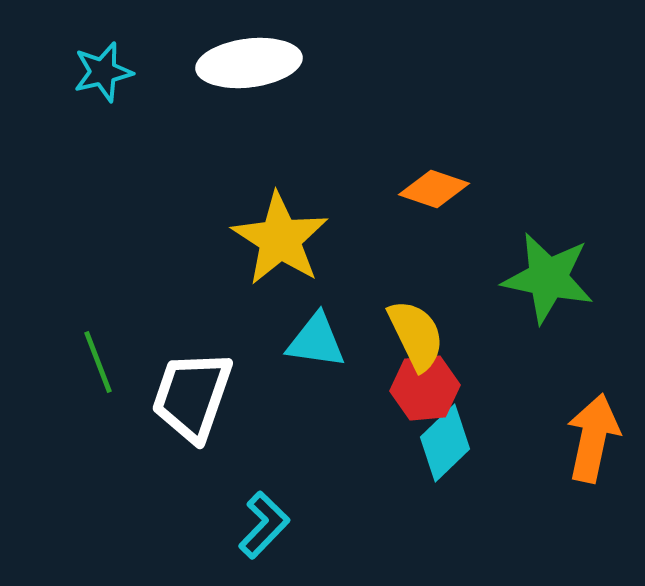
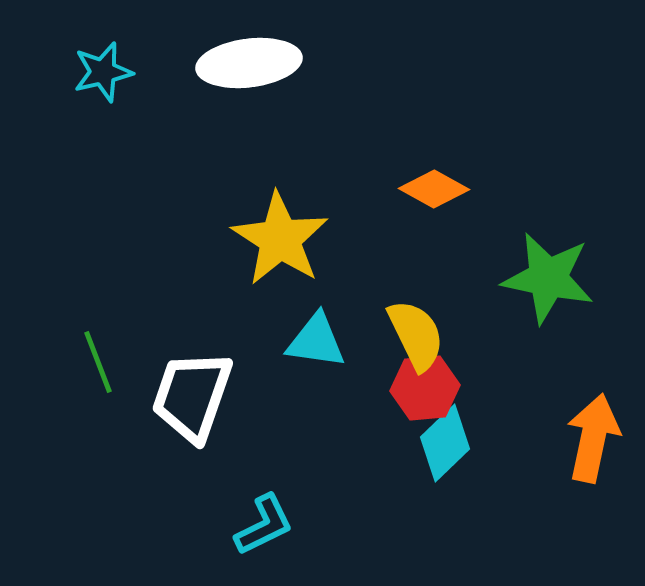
orange diamond: rotated 10 degrees clockwise
cyan L-shape: rotated 20 degrees clockwise
